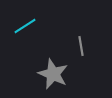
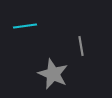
cyan line: rotated 25 degrees clockwise
